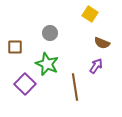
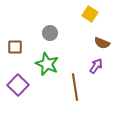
purple square: moved 7 px left, 1 px down
